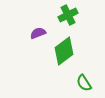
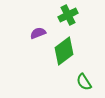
green semicircle: moved 1 px up
